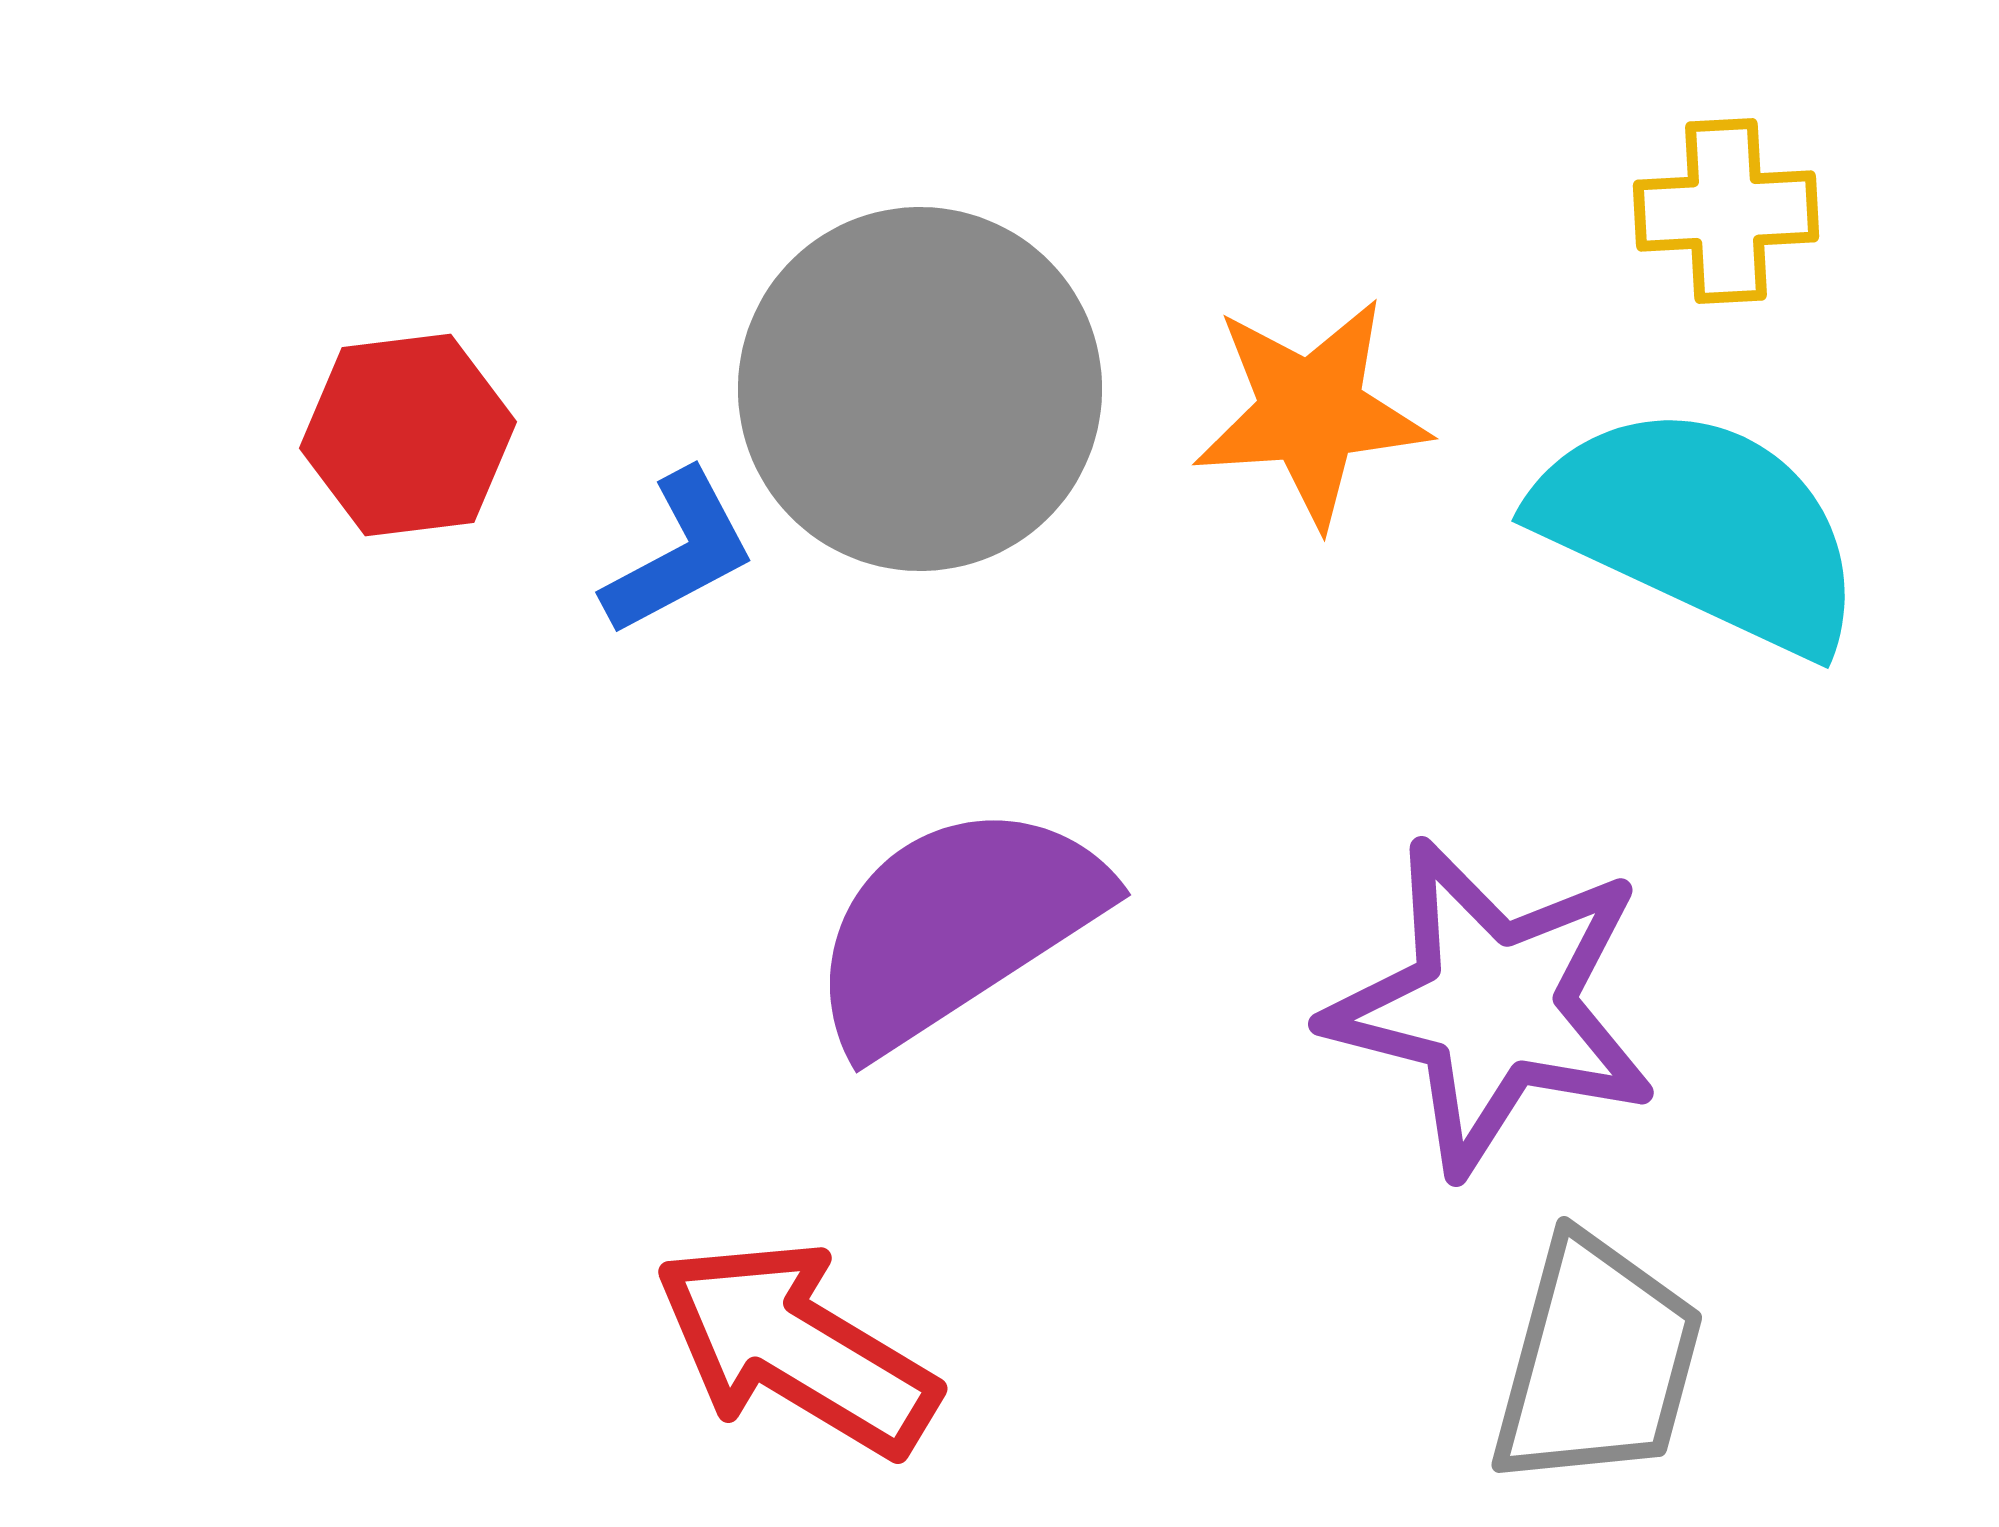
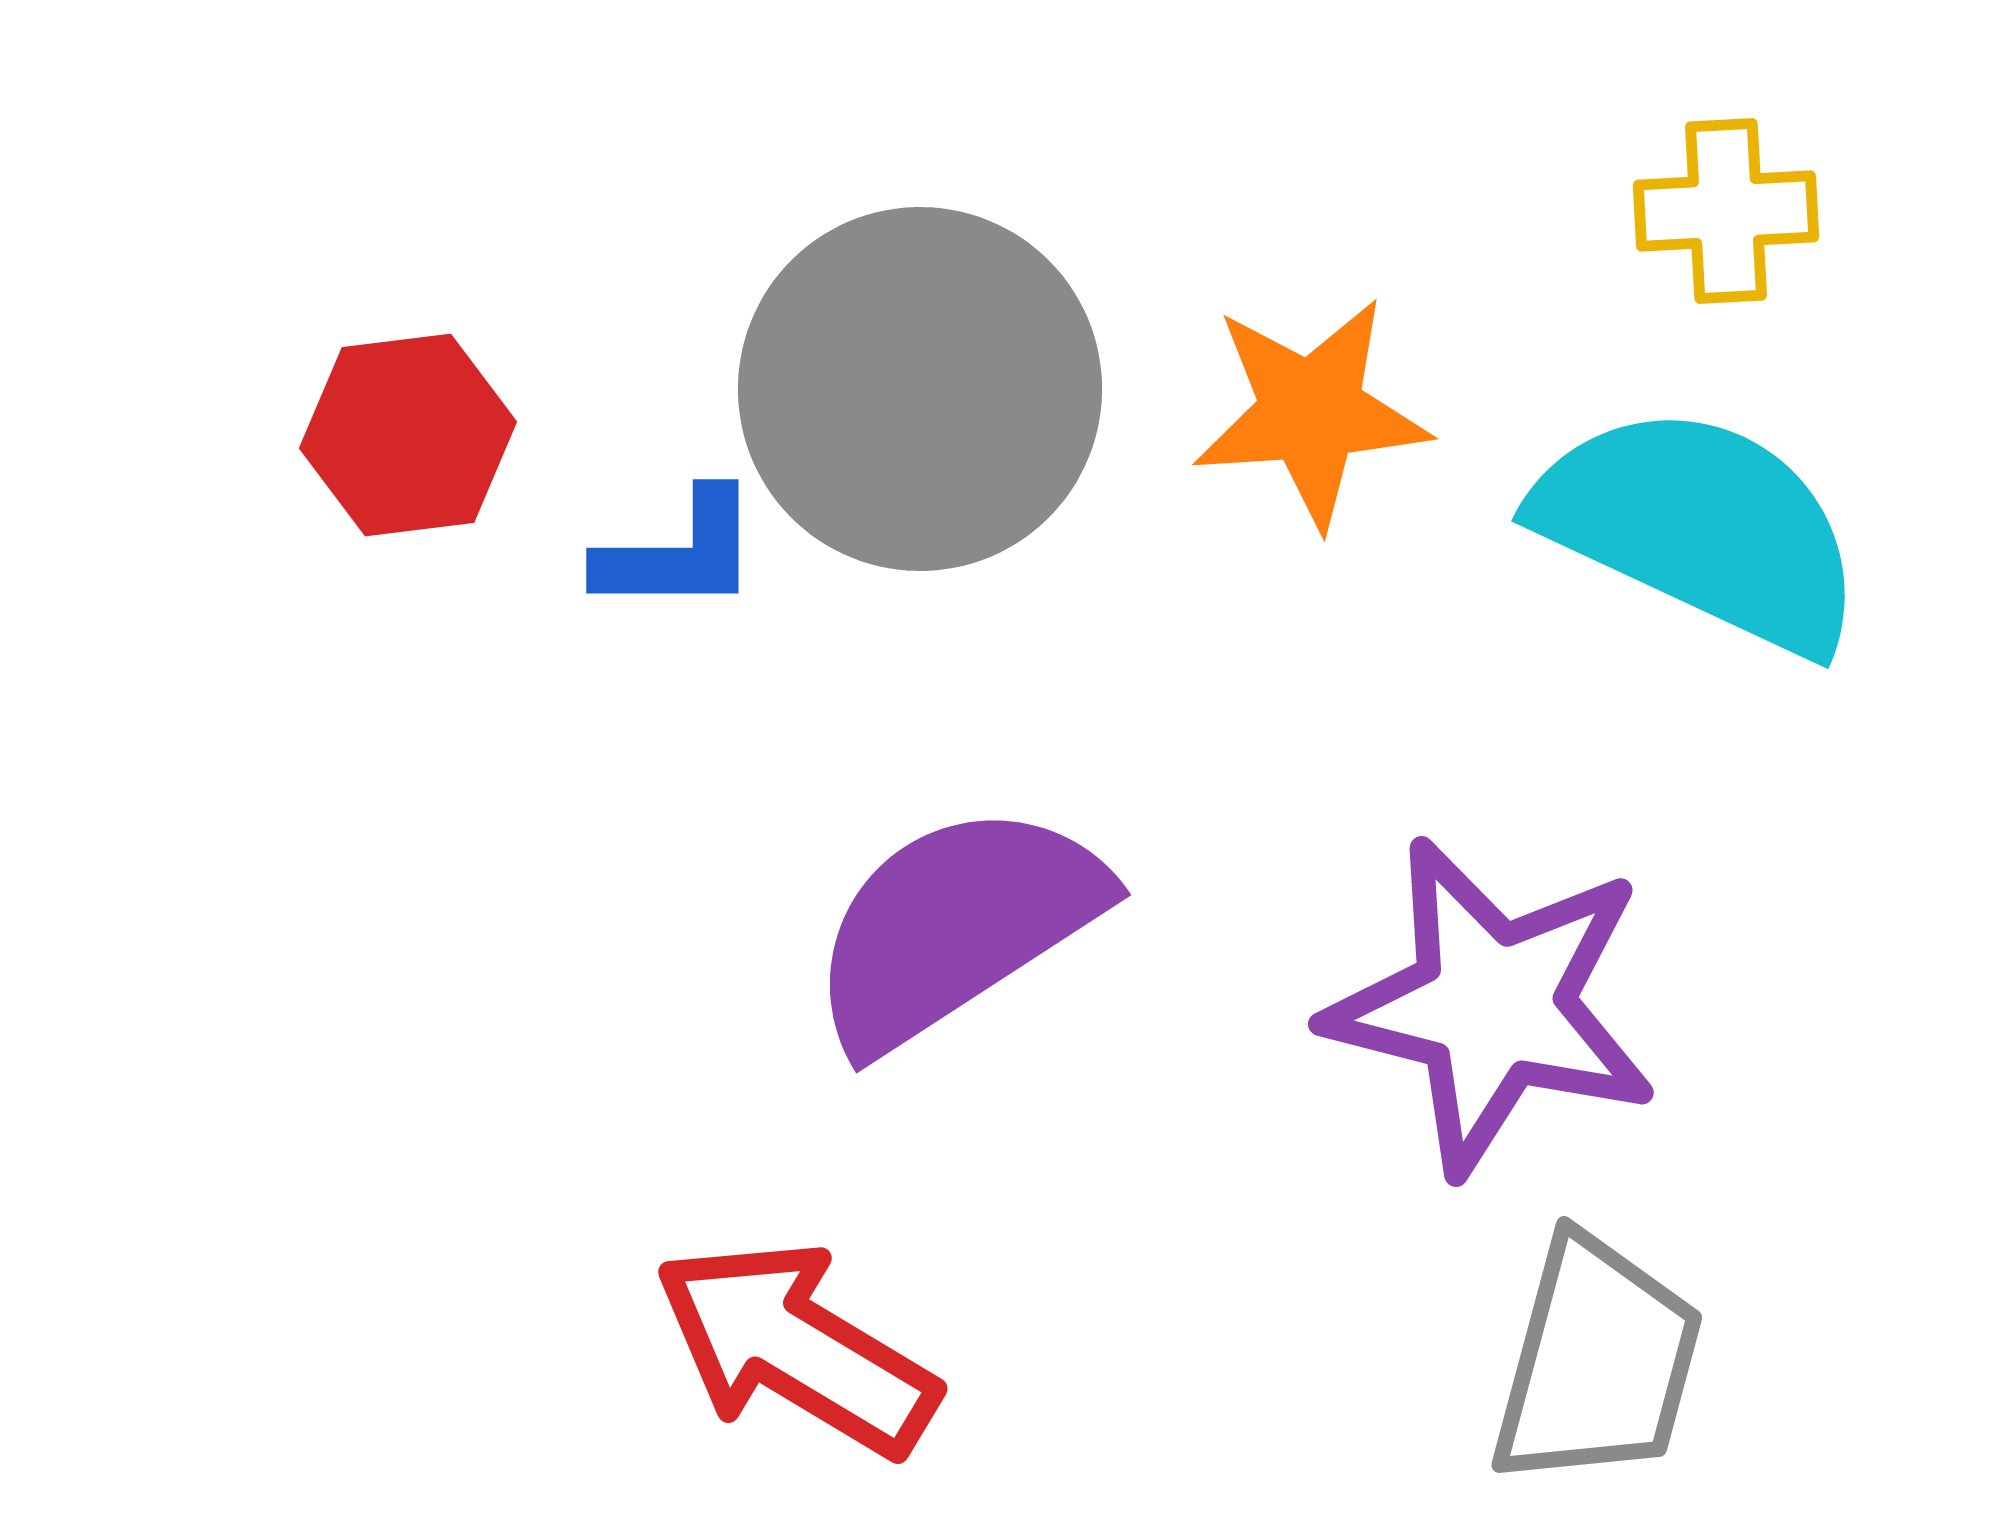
blue L-shape: rotated 28 degrees clockwise
